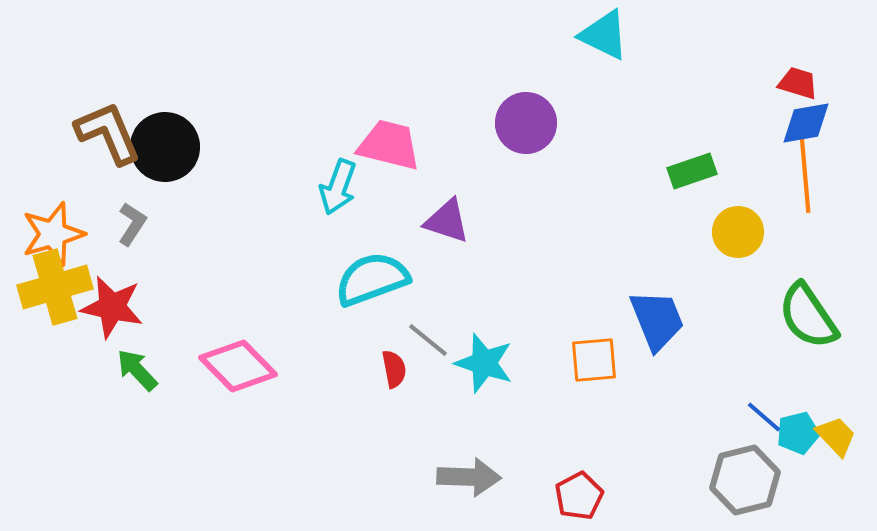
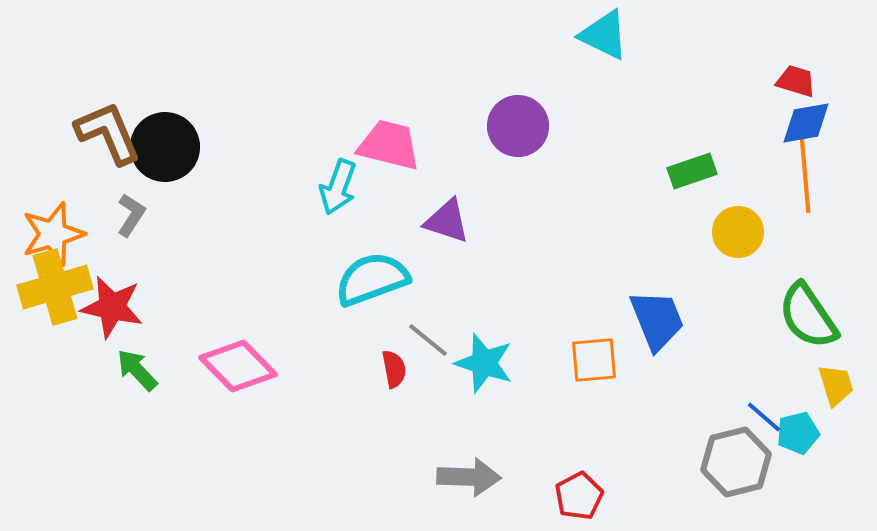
red trapezoid: moved 2 px left, 2 px up
purple circle: moved 8 px left, 3 px down
gray L-shape: moved 1 px left, 9 px up
yellow trapezoid: moved 51 px up; rotated 27 degrees clockwise
gray hexagon: moved 9 px left, 18 px up
